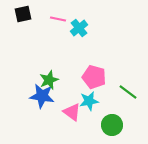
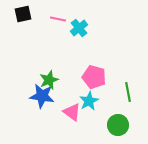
green line: rotated 42 degrees clockwise
cyan star: rotated 18 degrees counterclockwise
green circle: moved 6 px right
